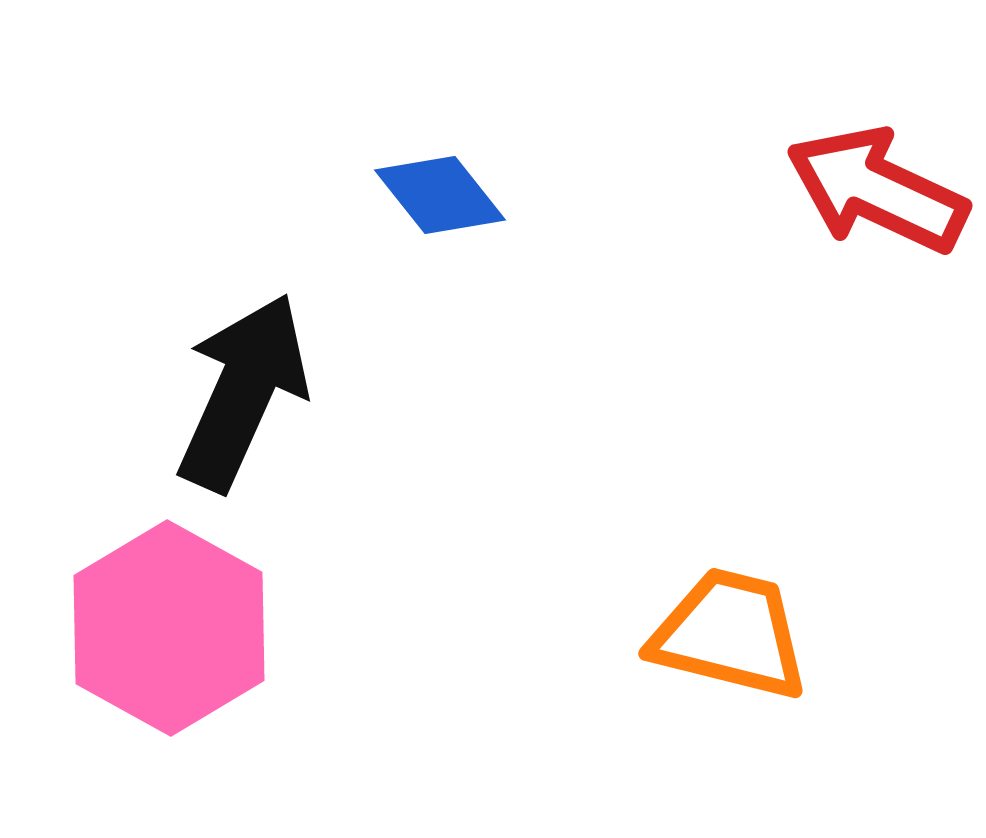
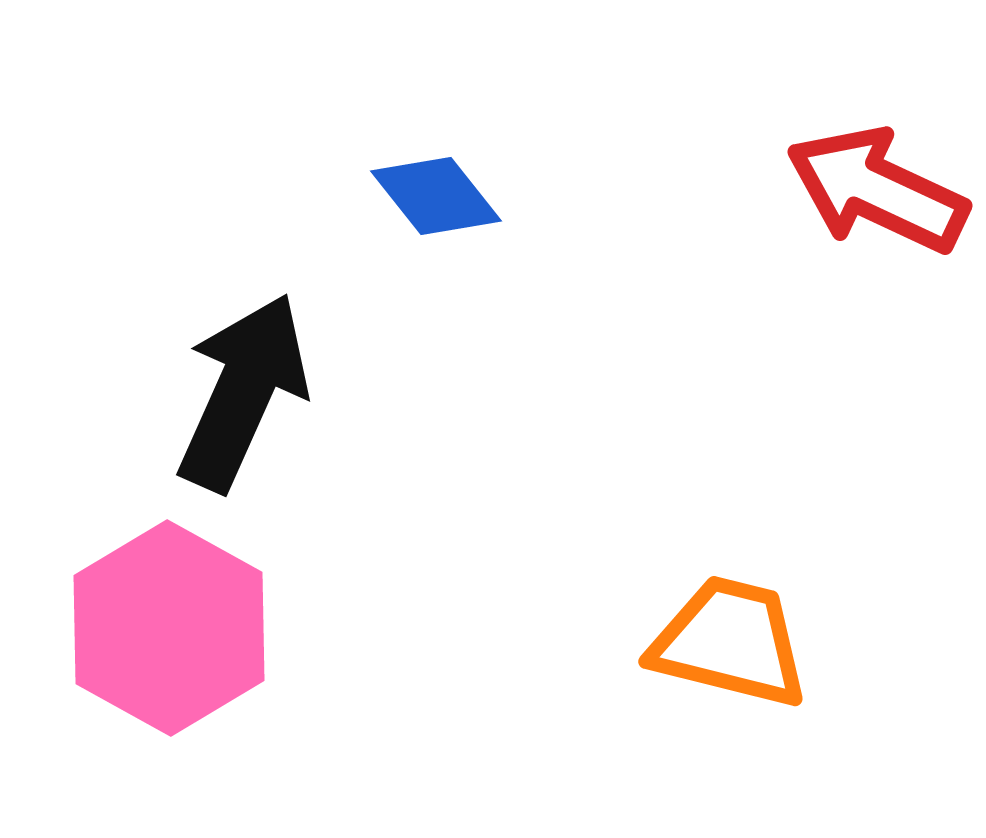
blue diamond: moved 4 px left, 1 px down
orange trapezoid: moved 8 px down
